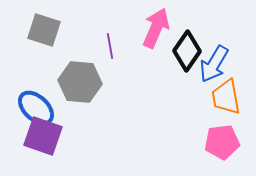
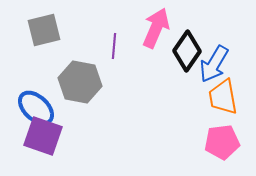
gray square: rotated 32 degrees counterclockwise
purple line: moved 4 px right; rotated 15 degrees clockwise
gray hexagon: rotated 6 degrees clockwise
orange trapezoid: moved 3 px left
